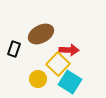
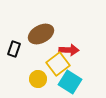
yellow square: rotated 10 degrees clockwise
